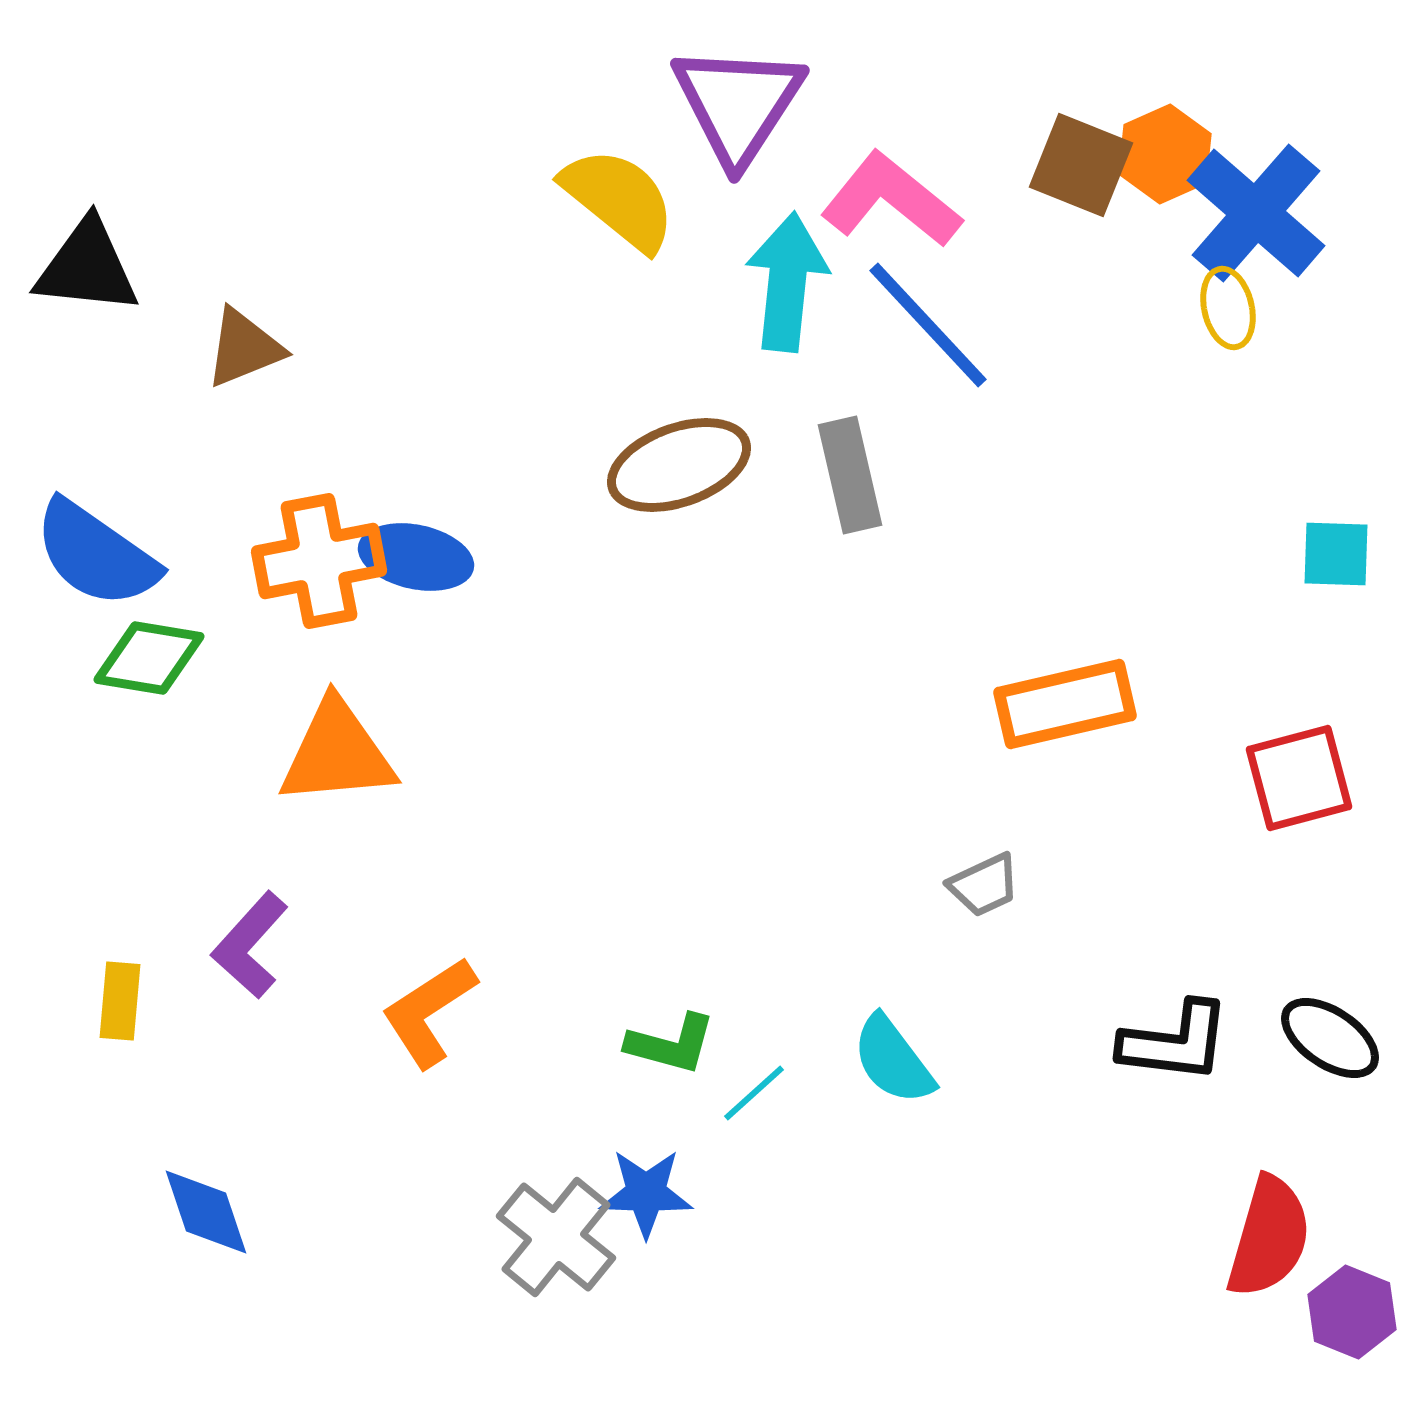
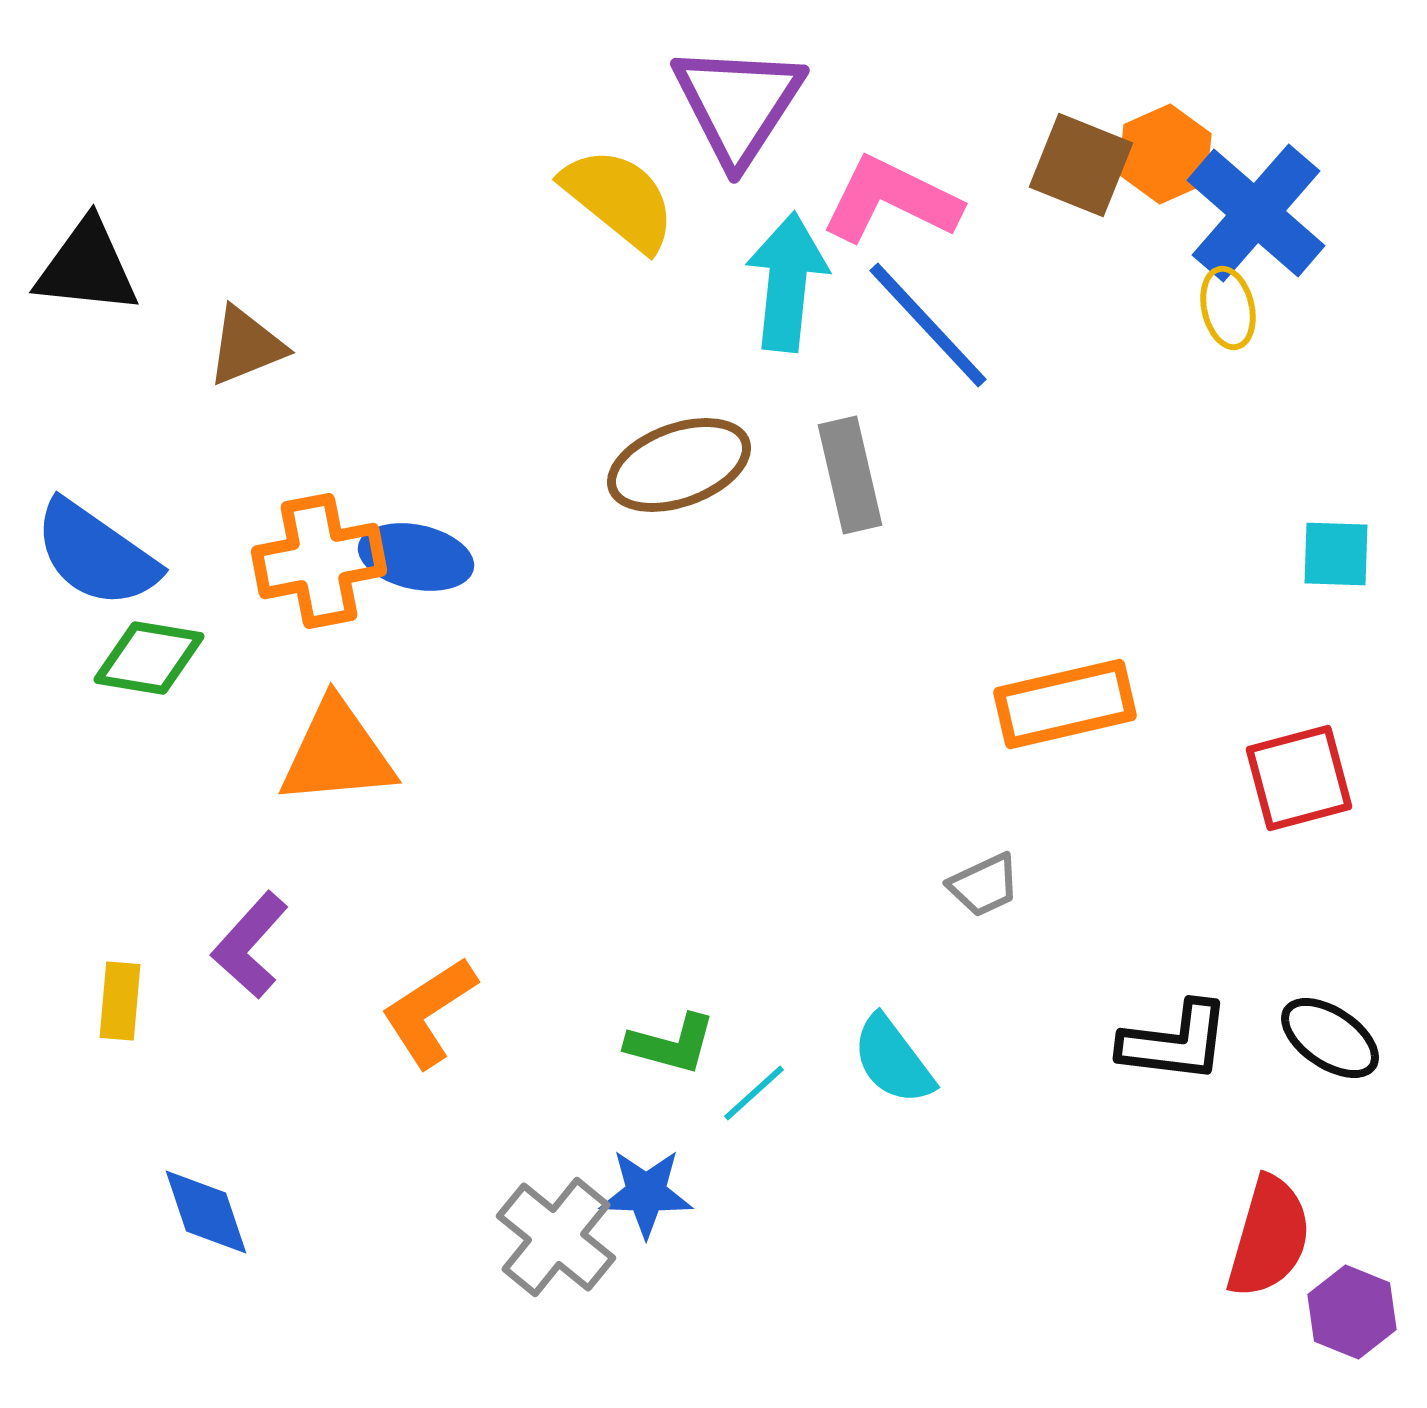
pink L-shape: rotated 13 degrees counterclockwise
brown triangle: moved 2 px right, 2 px up
